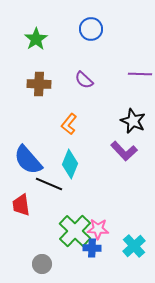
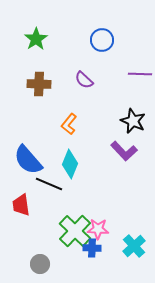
blue circle: moved 11 px right, 11 px down
gray circle: moved 2 px left
